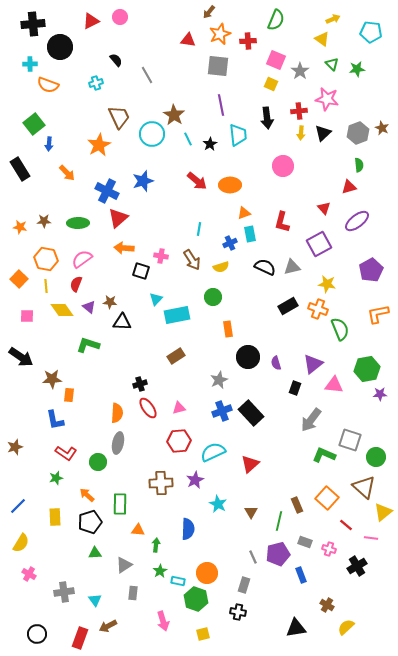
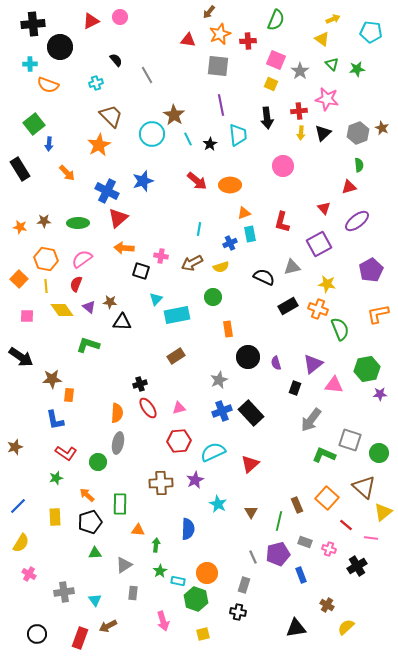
brown trapezoid at (119, 117): moved 8 px left, 1 px up; rotated 20 degrees counterclockwise
brown arrow at (192, 260): moved 3 px down; rotated 95 degrees clockwise
black semicircle at (265, 267): moved 1 px left, 10 px down
green circle at (376, 457): moved 3 px right, 4 px up
